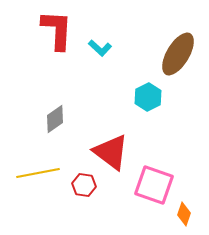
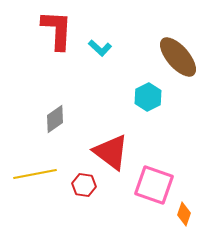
brown ellipse: moved 3 px down; rotated 72 degrees counterclockwise
yellow line: moved 3 px left, 1 px down
